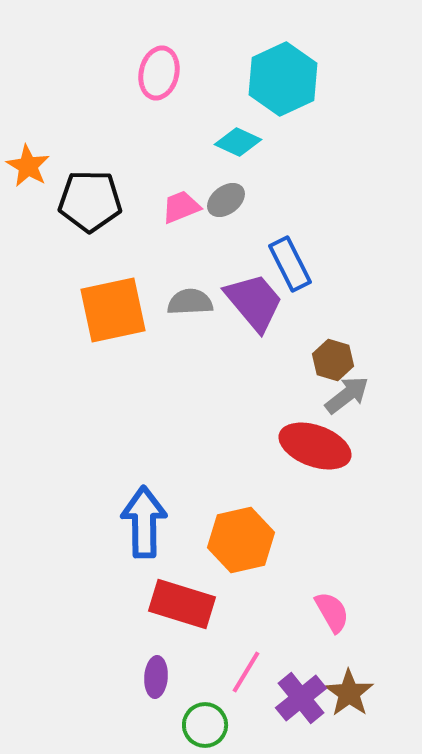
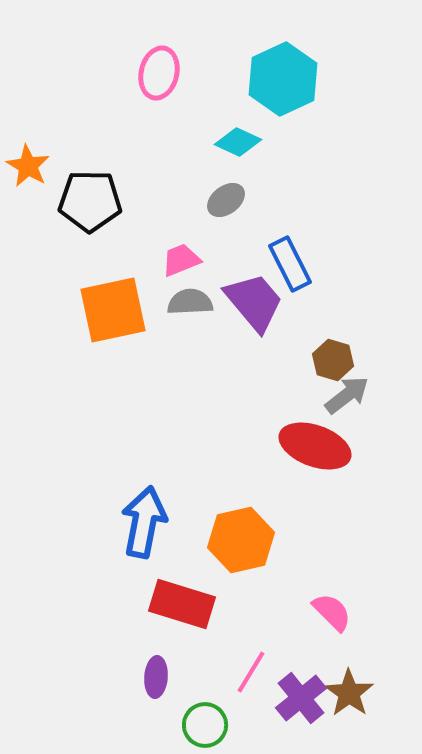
pink trapezoid: moved 53 px down
blue arrow: rotated 12 degrees clockwise
pink semicircle: rotated 15 degrees counterclockwise
pink line: moved 5 px right
